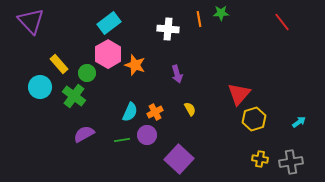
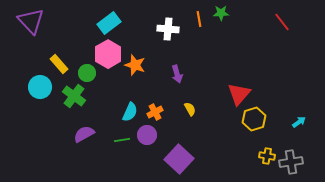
yellow cross: moved 7 px right, 3 px up
